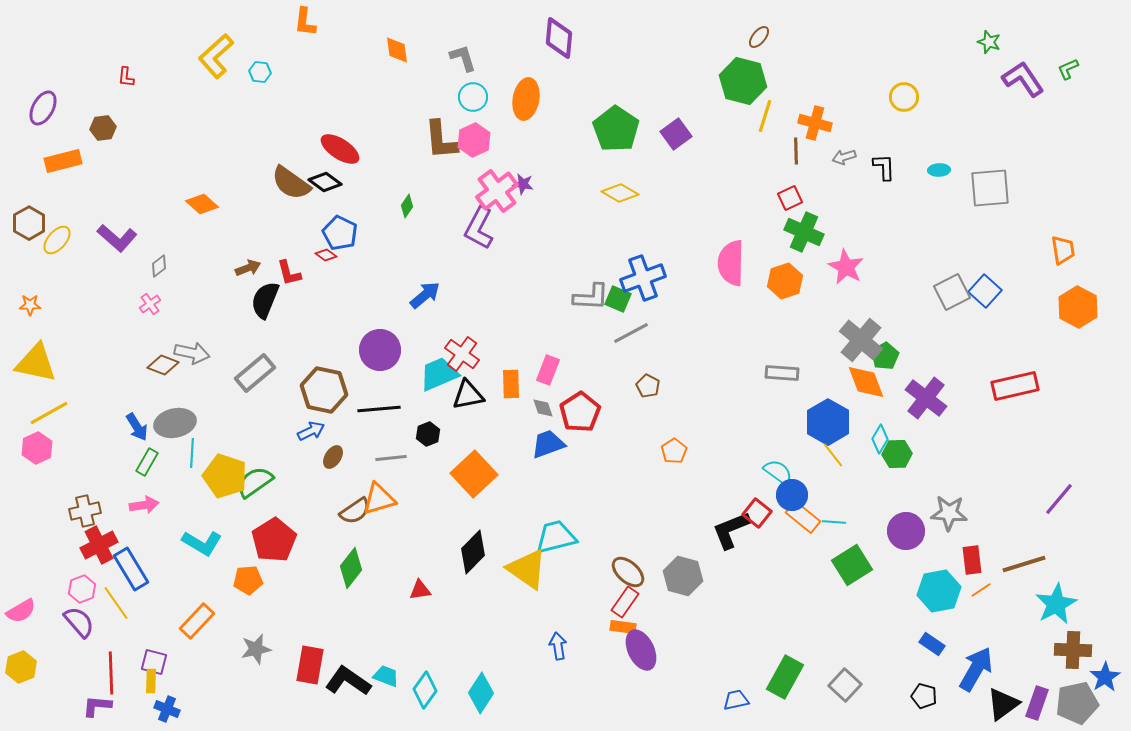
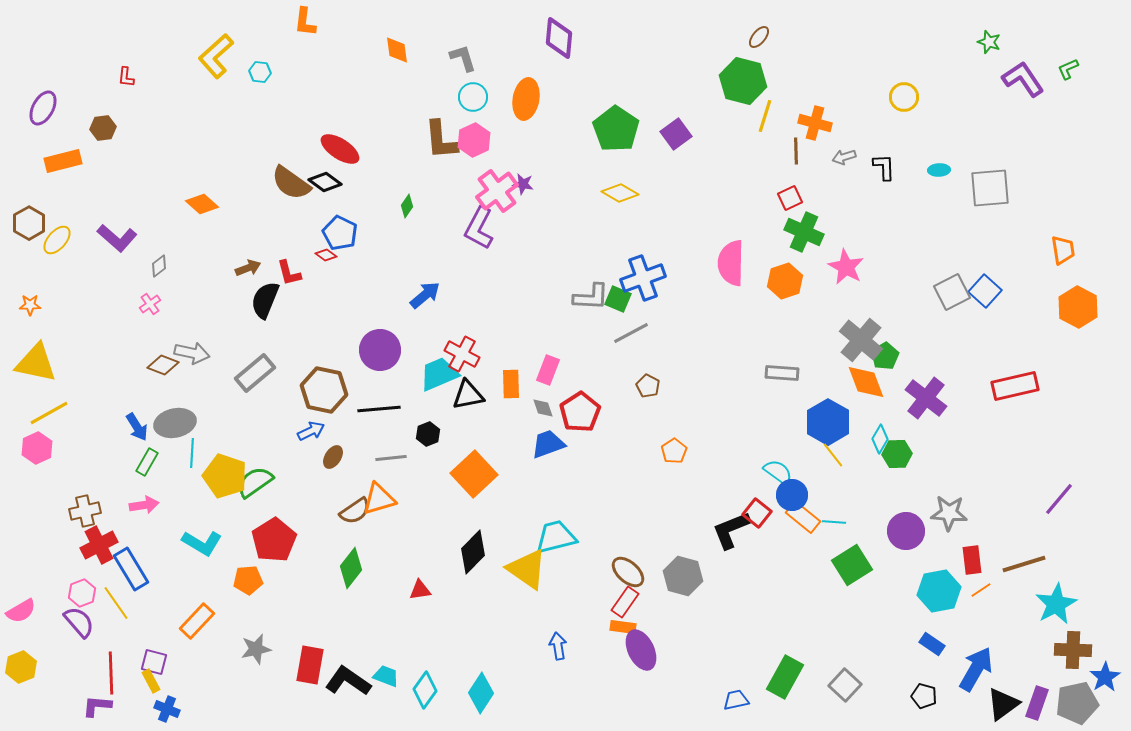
red cross at (462, 354): rotated 8 degrees counterclockwise
pink hexagon at (82, 589): moved 4 px down
yellow rectangle at (151, 681): rotated 30 degrees counterclockwise
